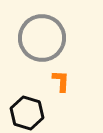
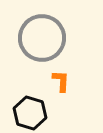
black hexagon: moved 3 px right
